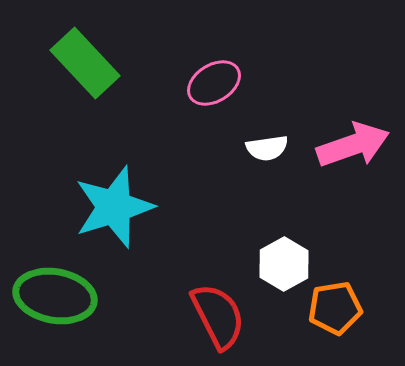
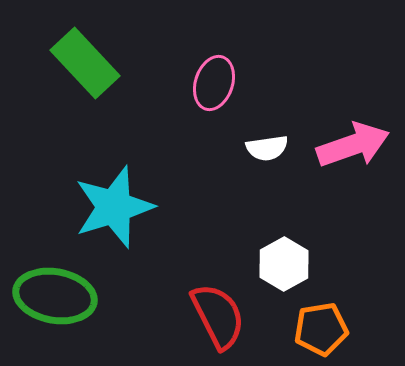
pink ellipse: rotated 40 degrees counterclockwise
orange pentagon: moved 14 px left, 21 px down
